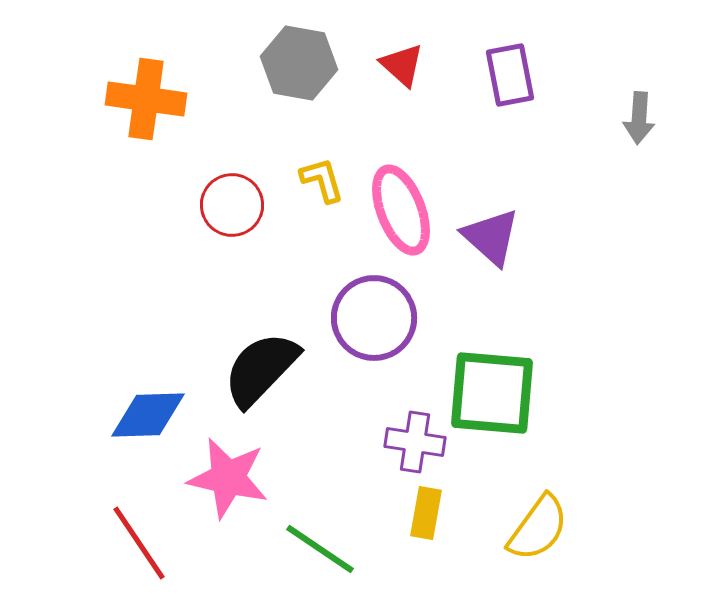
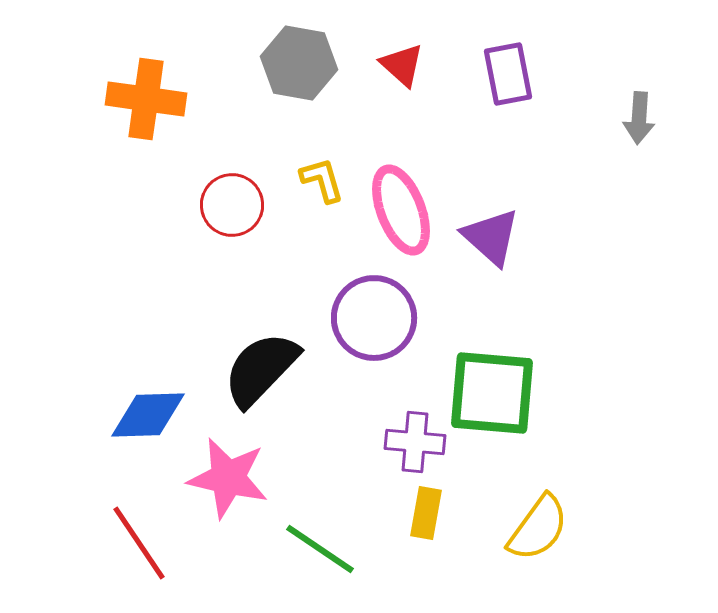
purple rectangle: moved 2 px left, 1 px up
purple cross: rotated 4 degrees counterclockwise
